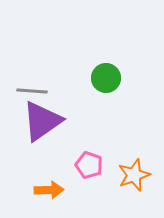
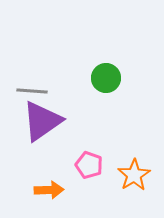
orange star: rotated 12 degrees counterclockwise
